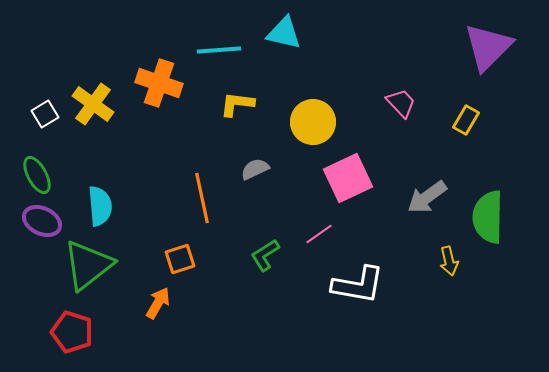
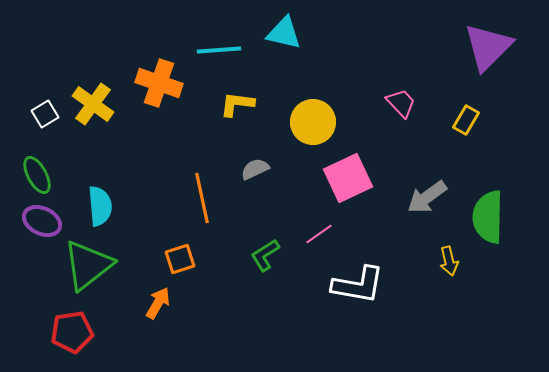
red pentagon: rotated 27 degrees counterclockwise
